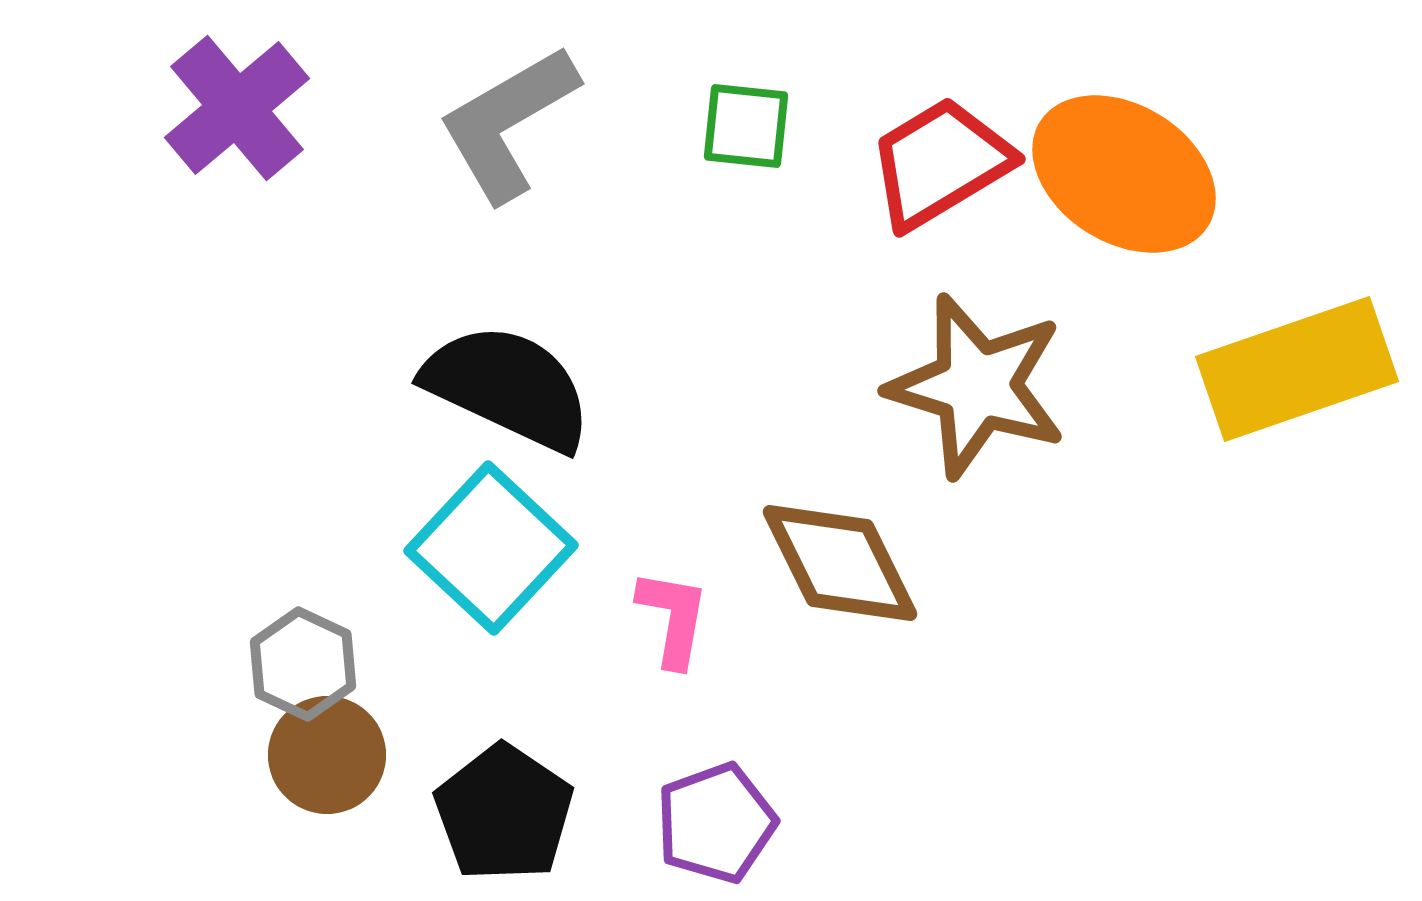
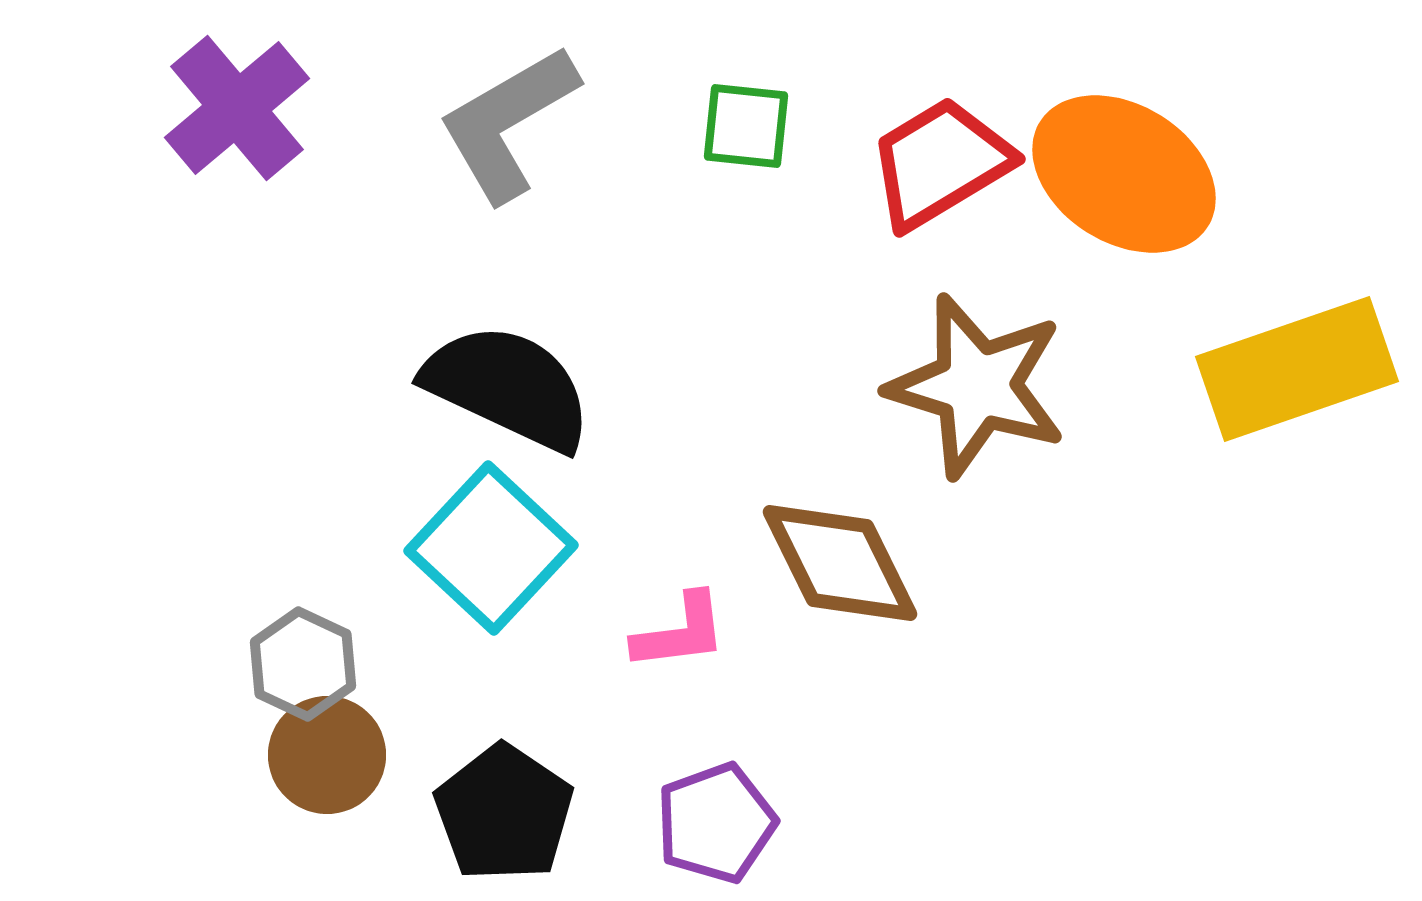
pink L-shape: moved 7 px right, 14 px down; rotated 73 degrees clockwise
